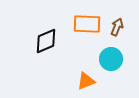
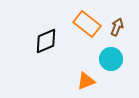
orange rectangle: rotated 36 degrees clockwise
